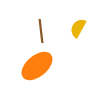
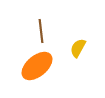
yellow semicircle: moved 20 px down
